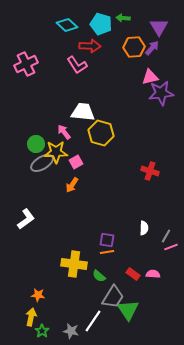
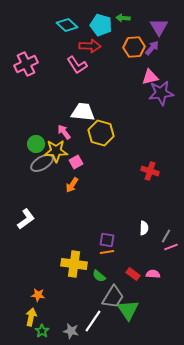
cyan pentagon: moved 1 px down
yellow star: moved 1 px up
